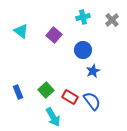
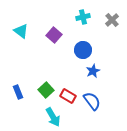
red rectangle: moved 2 px left, 1 px up
